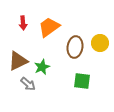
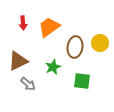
green star: moved 11 px right
